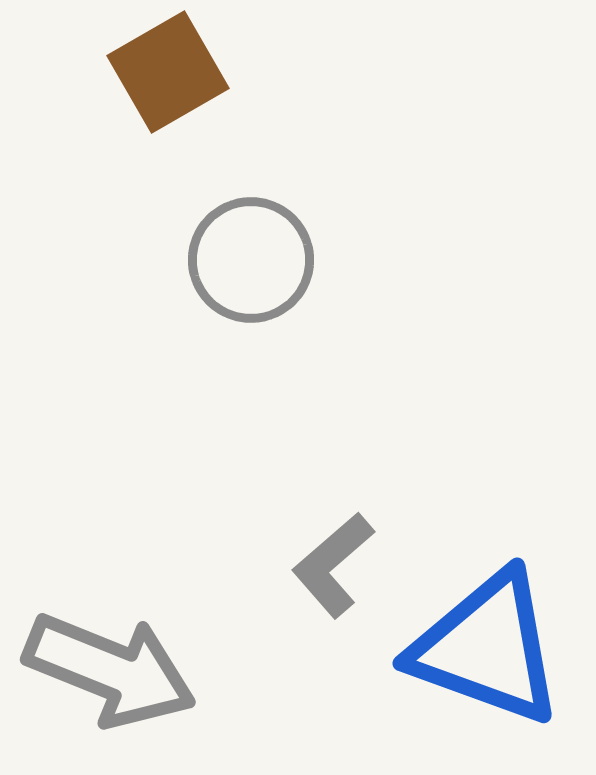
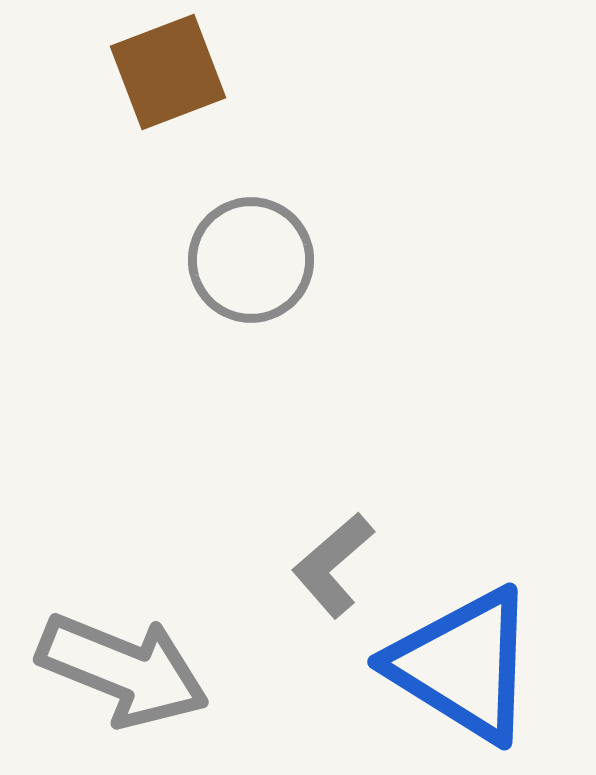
brown square: rotated 9 degrees clockwise
blue triangle: moved 24 px left, 17 px down; rotated 12 degrees clockwise
gray arrow: moved 13 px right
